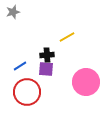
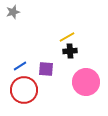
black cross: moved 23 px right, 4 px up
red circle: moved 3 px left, 2 px up
